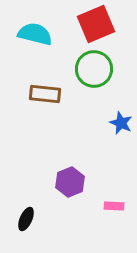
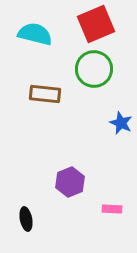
pink rectangle: moved 2 px left, 3 px down
black ellipse: rotated 35 degrees counterclockwise
